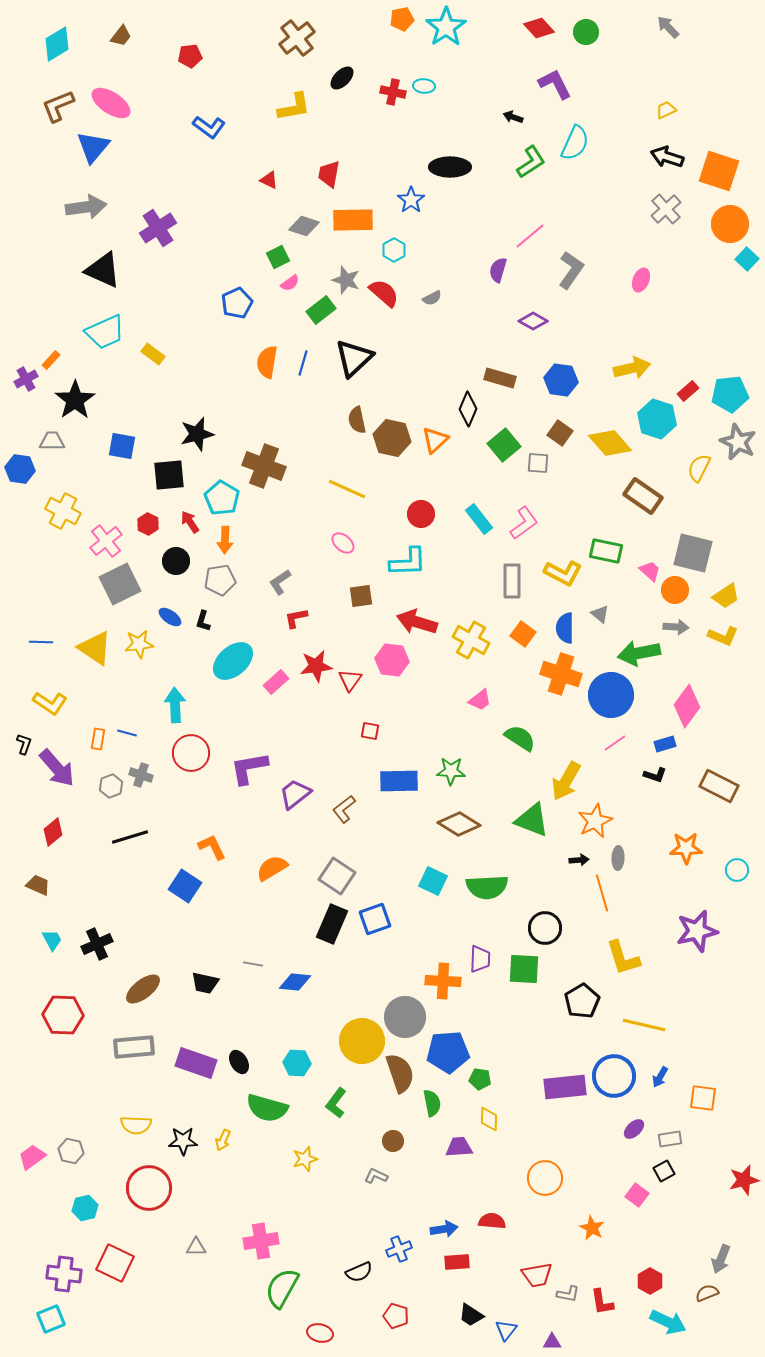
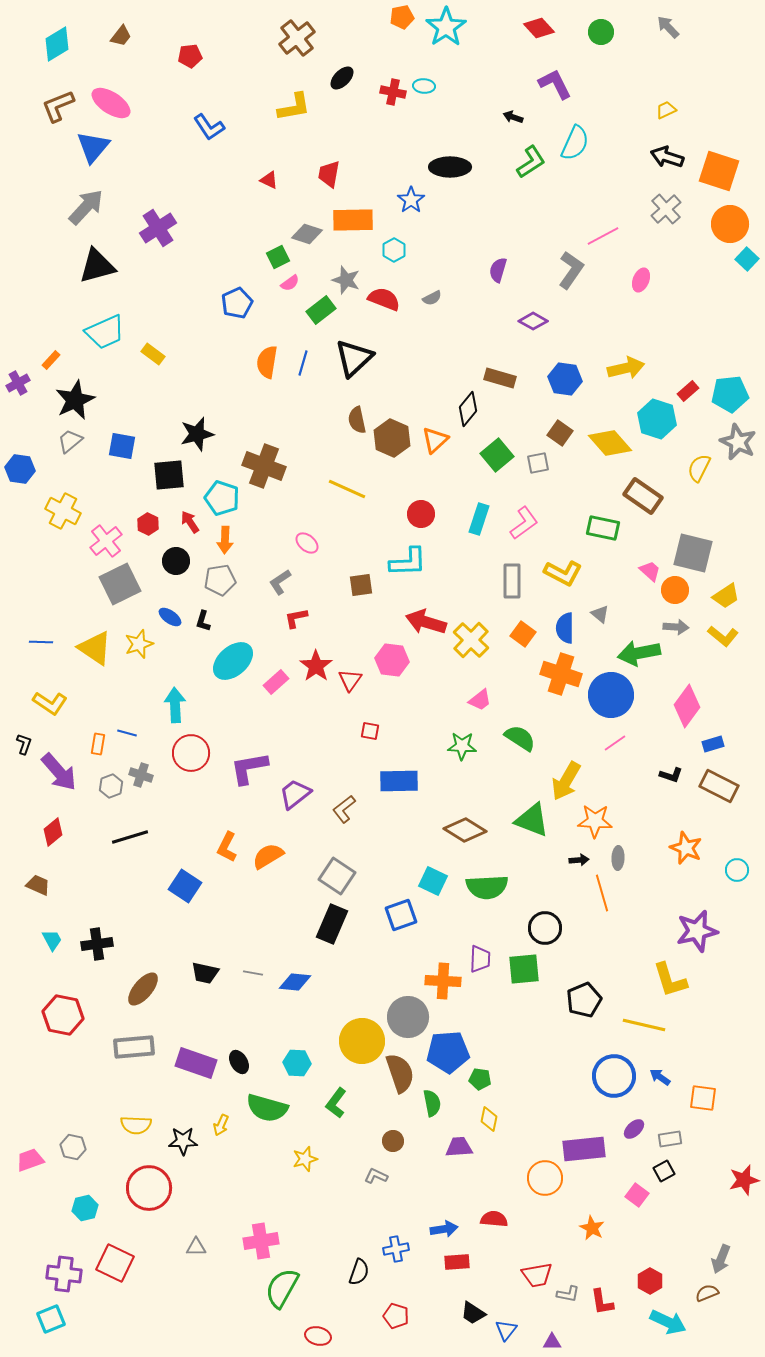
orange pentagon at (402, 19): moved 2 px up
green circle at (586, 32): moved 15 px right
blue L-shape at (209, 127): rotated 20 degrees clockwise
gray arrow at (86, 207): rotated 39 degrees counterclockwise
gray diamond at (304, 226): moved 3 px right, 8 px down
pink line at (530, 236): moved 73 px right; rotated 12 degrees clockwise
black triangle at (103, 270): moved 6 px left, 4 px up; rotated 39 degrees counterclockwise
red semicircle at (384, 293): moved 6 px down; rotated 20 degrees counterclockwise
yellow arrow at (632, 368): moved 6 px left
purple cross at (26, 379): moved 8 px left, 4 px down
blue hexagon at (561, 380): moved 4 px right, 1 px up
black star at (75, 400): rotated 9 degrees clockwise
black diamond at (468, 409): rotated 16 degrees clockwise
brown hexagon at (392, 438): rotated 12 degrees clockwise
gray trapezoid at (52, 441): moved 18 px right; rotated 40 degrees counterclockwise
green square at (504, 445): moved 7 px left, 10 px down
gray square at (538, 463): rotated 15 degrees counterclockwise
cyan pentagon at (222, 498): rotated 12 degrees counterclockwise
cyan rectangle at (479, 519): rotated 56 degrees clockwise
pink ellipse at (343, 543): moved 36 px left
green rectangle at (606, 551): moved 3 px left, 23 px up
brown square at (361, 596): moved 11 px up
red arrow at (417, 622): moved 9 px right
yellow L-shape at (723, 636): rotated 16 degrees clockwise
yellow cross at (471, 640): rotated 15 degrees clockwise
yellow star at (139, 644): rotated 12 degrees counterclockwise
red star at (316, 666): rotated 28 degrees counterclockwise
orange rectangle at (98, 739): moved 5 px down
blue rectangle at (665, 744): moved 48 px right
purple arrow at (57, 768): moved 2 px right, 4 px down
green star at (451, 771): moved 11 px right, 25 px up
black L-shape at (655, 775): moved 16 px right
orange star at (595, 821): rotated 28 degrees clockwise
brown diamond at (459, 824): moved 6 px right, 6 px down
orange L-shape at (212, 847): moved 15 px right; rotated 128 degrees counterclockwise
orange star at (686, 848): rotated 24 degrees clockwise
orange semicircle at (272, 868): moved 4 px left, 12 px up
blue square at (375, 919): moved 26 px right, 4 px up
black cross at (97, 944): rotated 16 degrees clockwise
yellow L-shape at (623, 958): moved 47 px right, 22 px down
gray line at (253, 964): moved 9 px down
green square at (524, 969): rotated 8 degrees counterclockwise
black trapezoid at (205, 983): moved 10 px up
brown ellipse at (143, 989): rotated 12 degrees counterclockwise
black pentagon at (582, 1001): moved 2 px right, 1 px up; rotated 8 degrees clockwise
red hexagon at (63, 1015): rotated 9 degrees clockwise
gray circle at (405, 1017): moved 3 px right
blue arrow at (660, 1077): rotated 95 degrees clockwise
purple rectangle at (565, 1087): moved 19 px right, 62 px down
yellow diamond at (489, 1119): rotated 10 degrees clockwise
yellow arrow at (223, 1140): moved 2 px left, 15 px up
gray hexagon at (71, 1151): moved 2 px right, 4 px up
pink trapezoid at (32, 1157): moved 2 px left, 3 px down; rotated 16 degrees clockwise
red semicircle at (492, 1221): moved 2 px right, 2 px up
blue cross at (399, 1249): moved 3 px left; rotated 10 degrees clockwise
black semicircle at (359, 1272): rotated 48 degrees counterclockwise
black trapezoid at (471, 1315): moved 2 px right, 2 px up
red ellipse at (320, 1333): moved 2 px left, 3 px down
